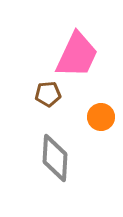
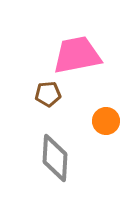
pink trapezoid: rotated 126 degrees counterclockwise
orange circle: moved 5 px right, 4 px down
